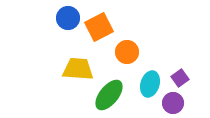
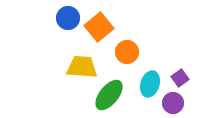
orange square: rotated 12 degrees counterclockwise
yellow trapezoid: moved 4 px right, 2 px up
